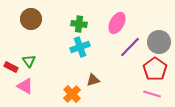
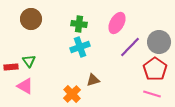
red rectangle: rotated 32 degrees counterclockwise
